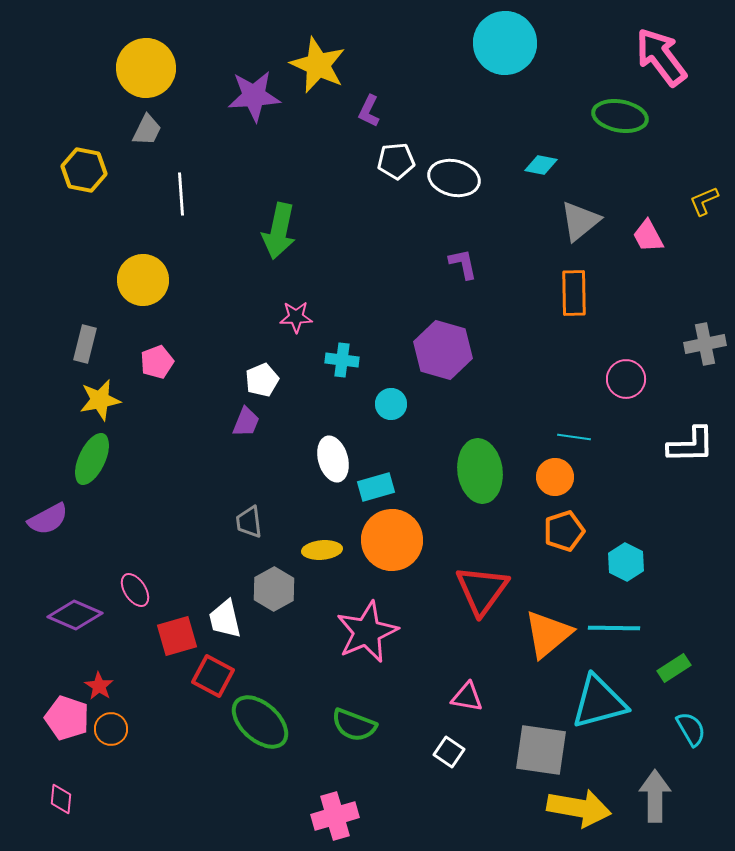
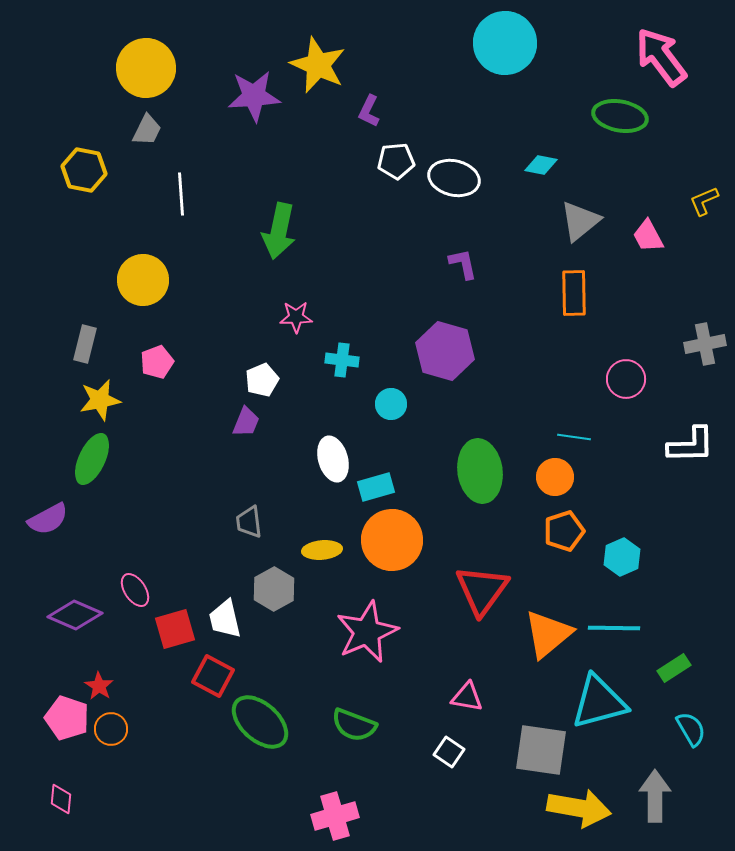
purple hexagon at (443, 350): moved 2 px right, 1 px down
cyan hexagon at (626, 562): moved 4 px left, 5 px up; rotated 9 degrees clockwise
red square at (177, 636): moved 2 px left, 7 px up
